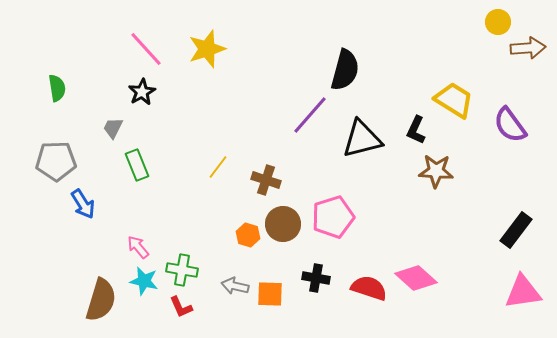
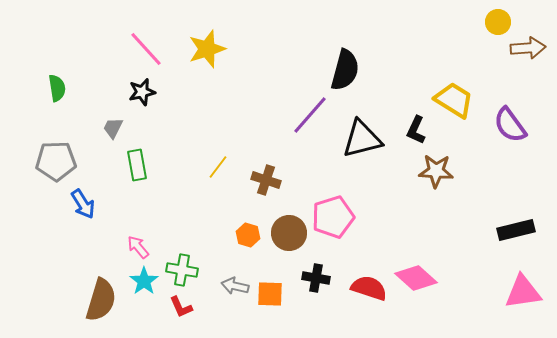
black star: rotated 16 degrees clockwise
green rectangle: rotated 12 degrees clockwise
brown circle: moved 6 px right, 9 px down
black rectangle: rotated 39 degrees clockwise
cyan star: rotated 24 degrees clockwise
